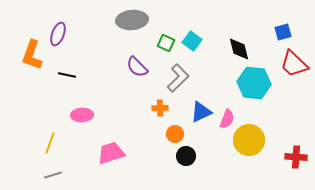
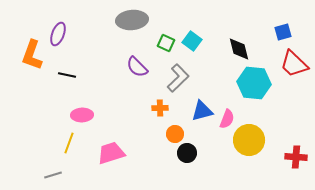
blue triangle: moved 1 px right, 1 px up; rotated 10 degrees clockwise
yellow line: moved 19 px right
black circle: moved 1 px right, 3 px up
